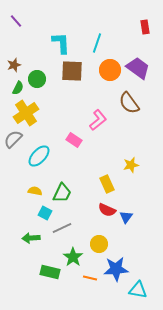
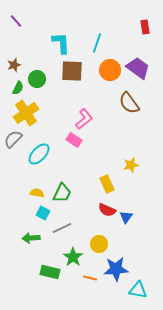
pink L-shape: moved 14 px left, 1 px up
cyan ellipse: moved 2 px up
yellow semicircle: moved 2 px right, 2 px down
cyan square: moved 2 px left
